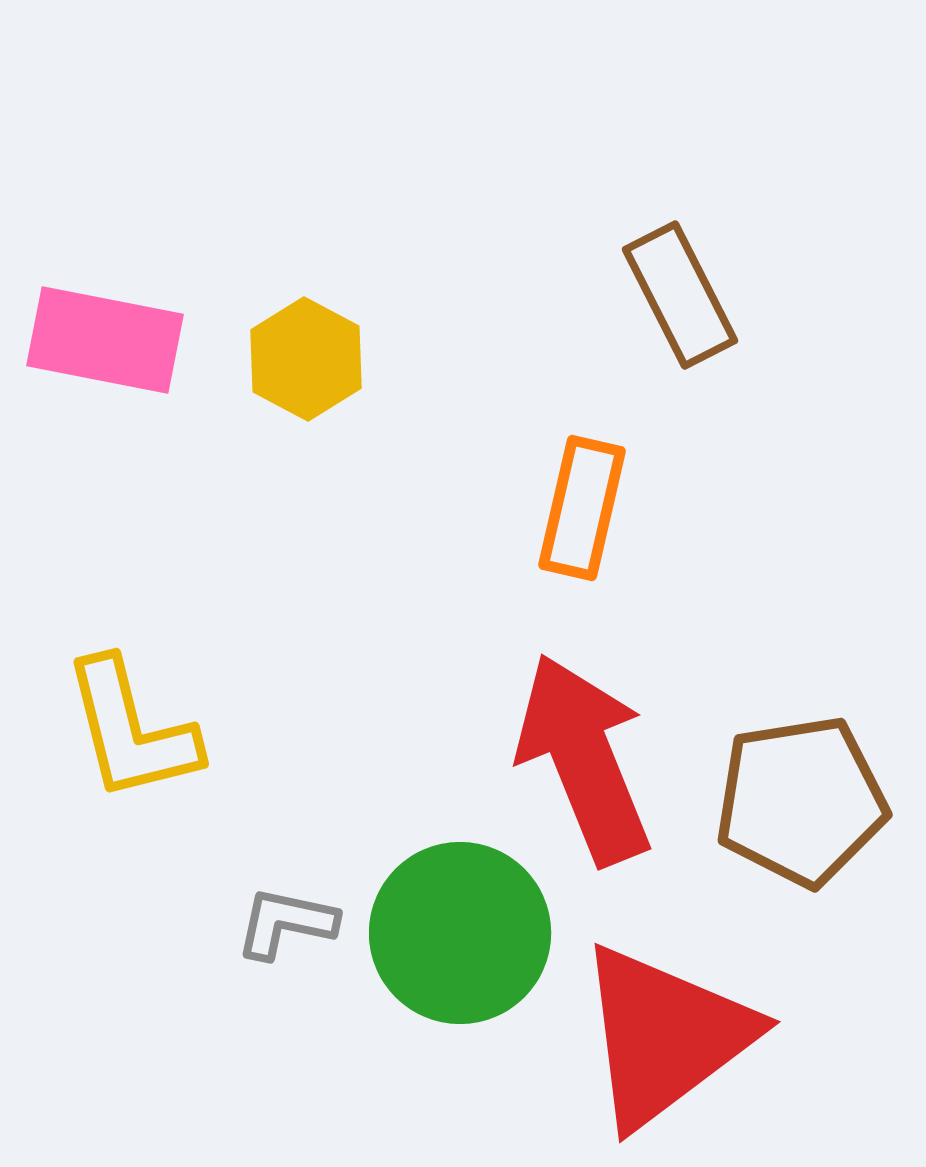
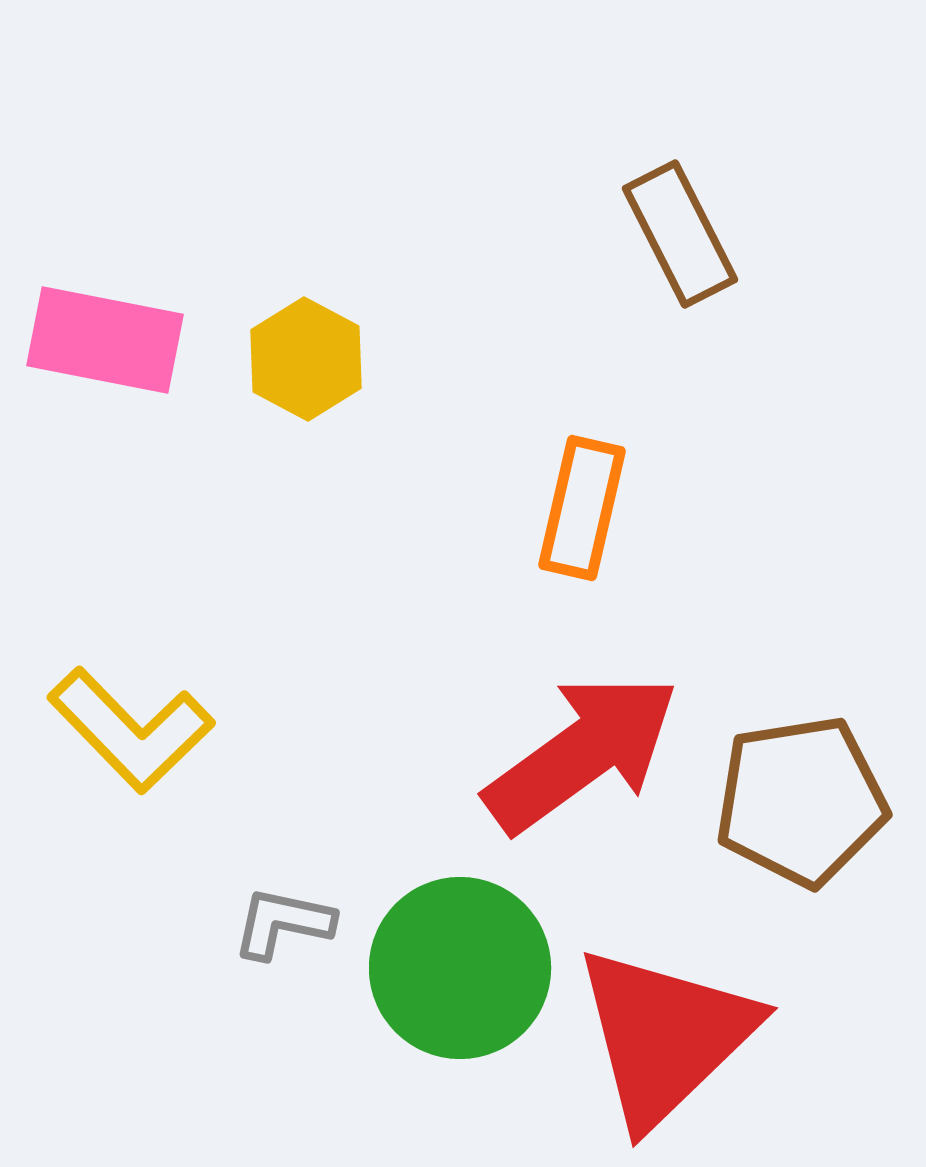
brown rectangle: moved 61 px up
yellow L-shape: rotated 30 degrees counterclockwise
red arrow: moved 2 px left, 6 px up; rotated 76 degrees clockwise
gray L-shape: moved 3 px left
green circle: moved 35 px down
red triangle: rotated 7 degrees counterclockwise
